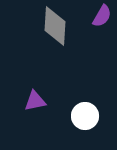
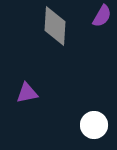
purple triangle: moved 8 px left, 8 px up
white circle: moved 9 px right, 9 px down
